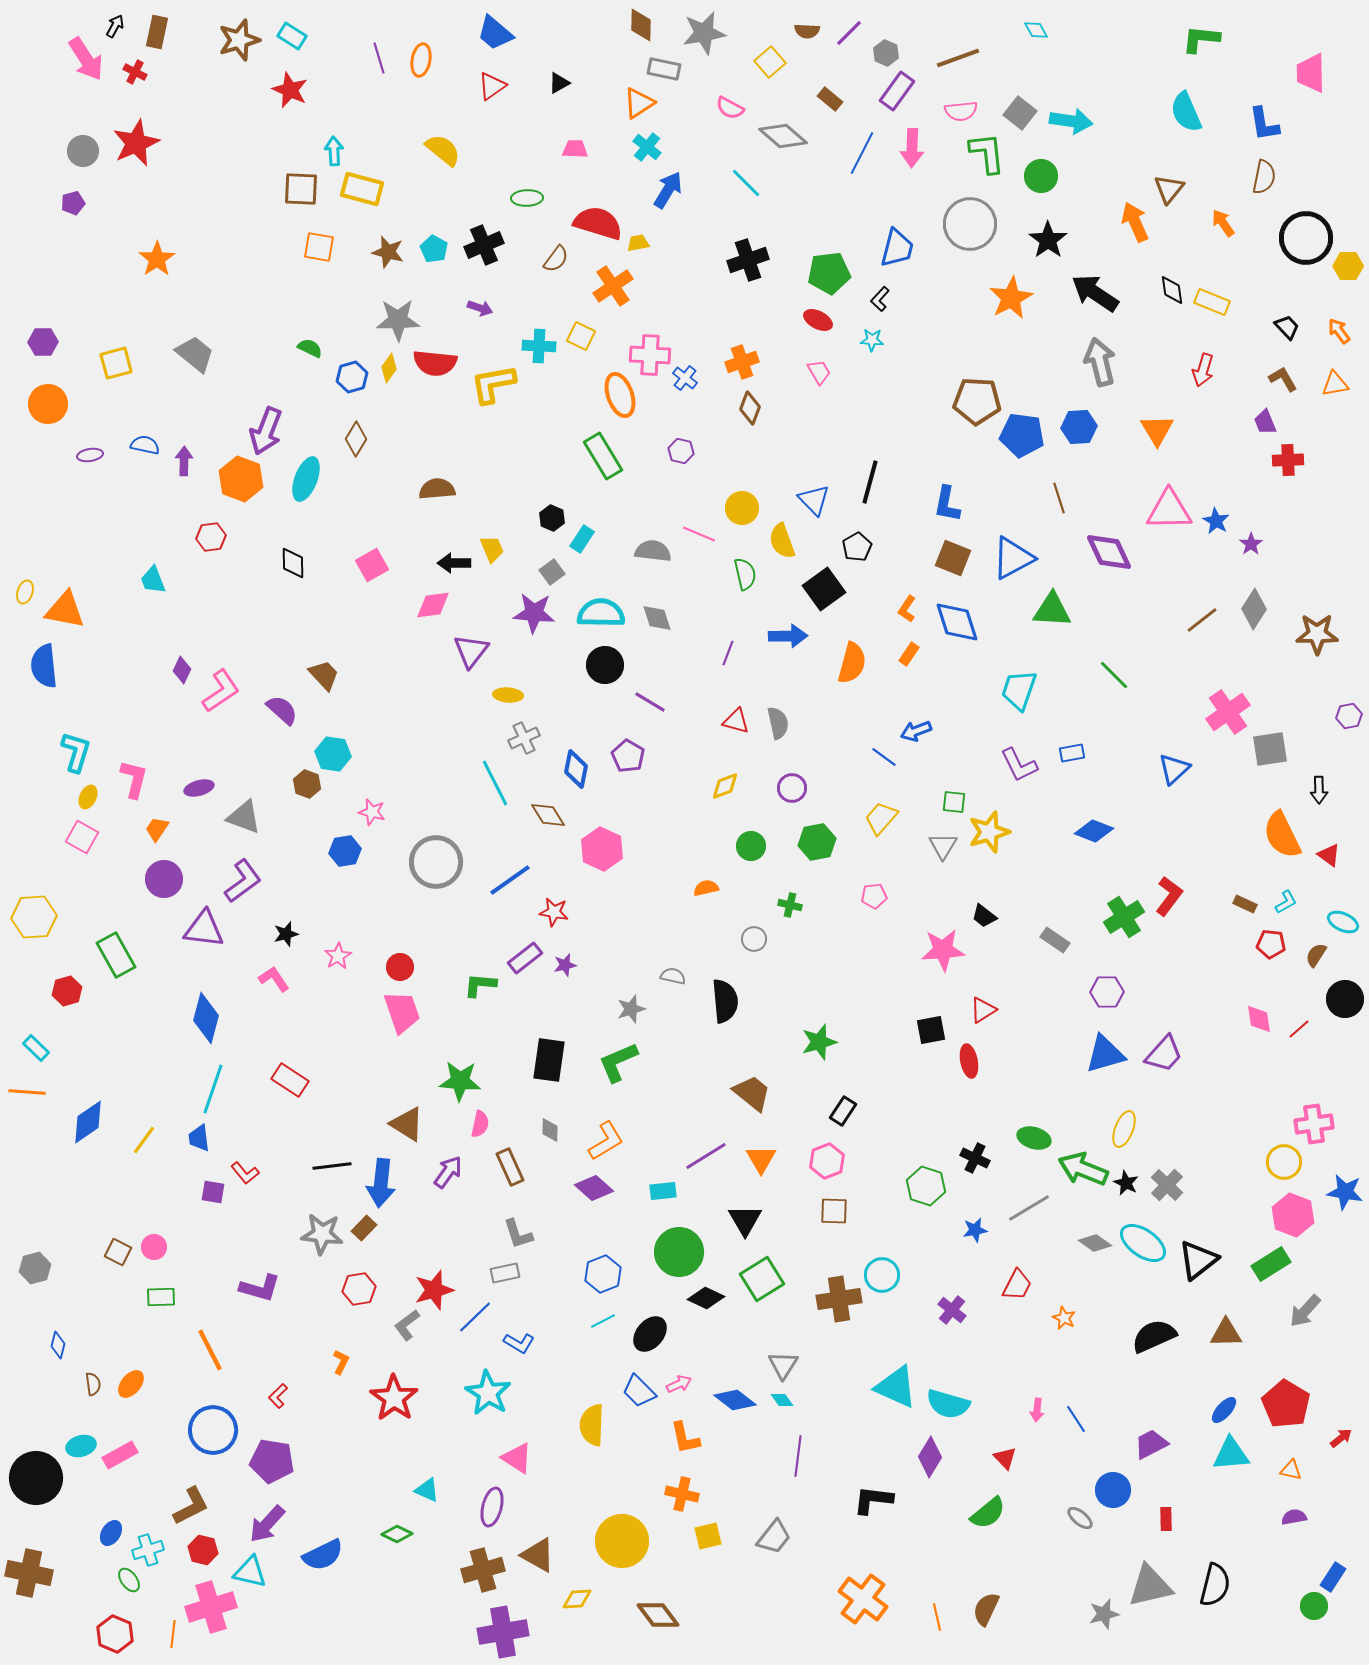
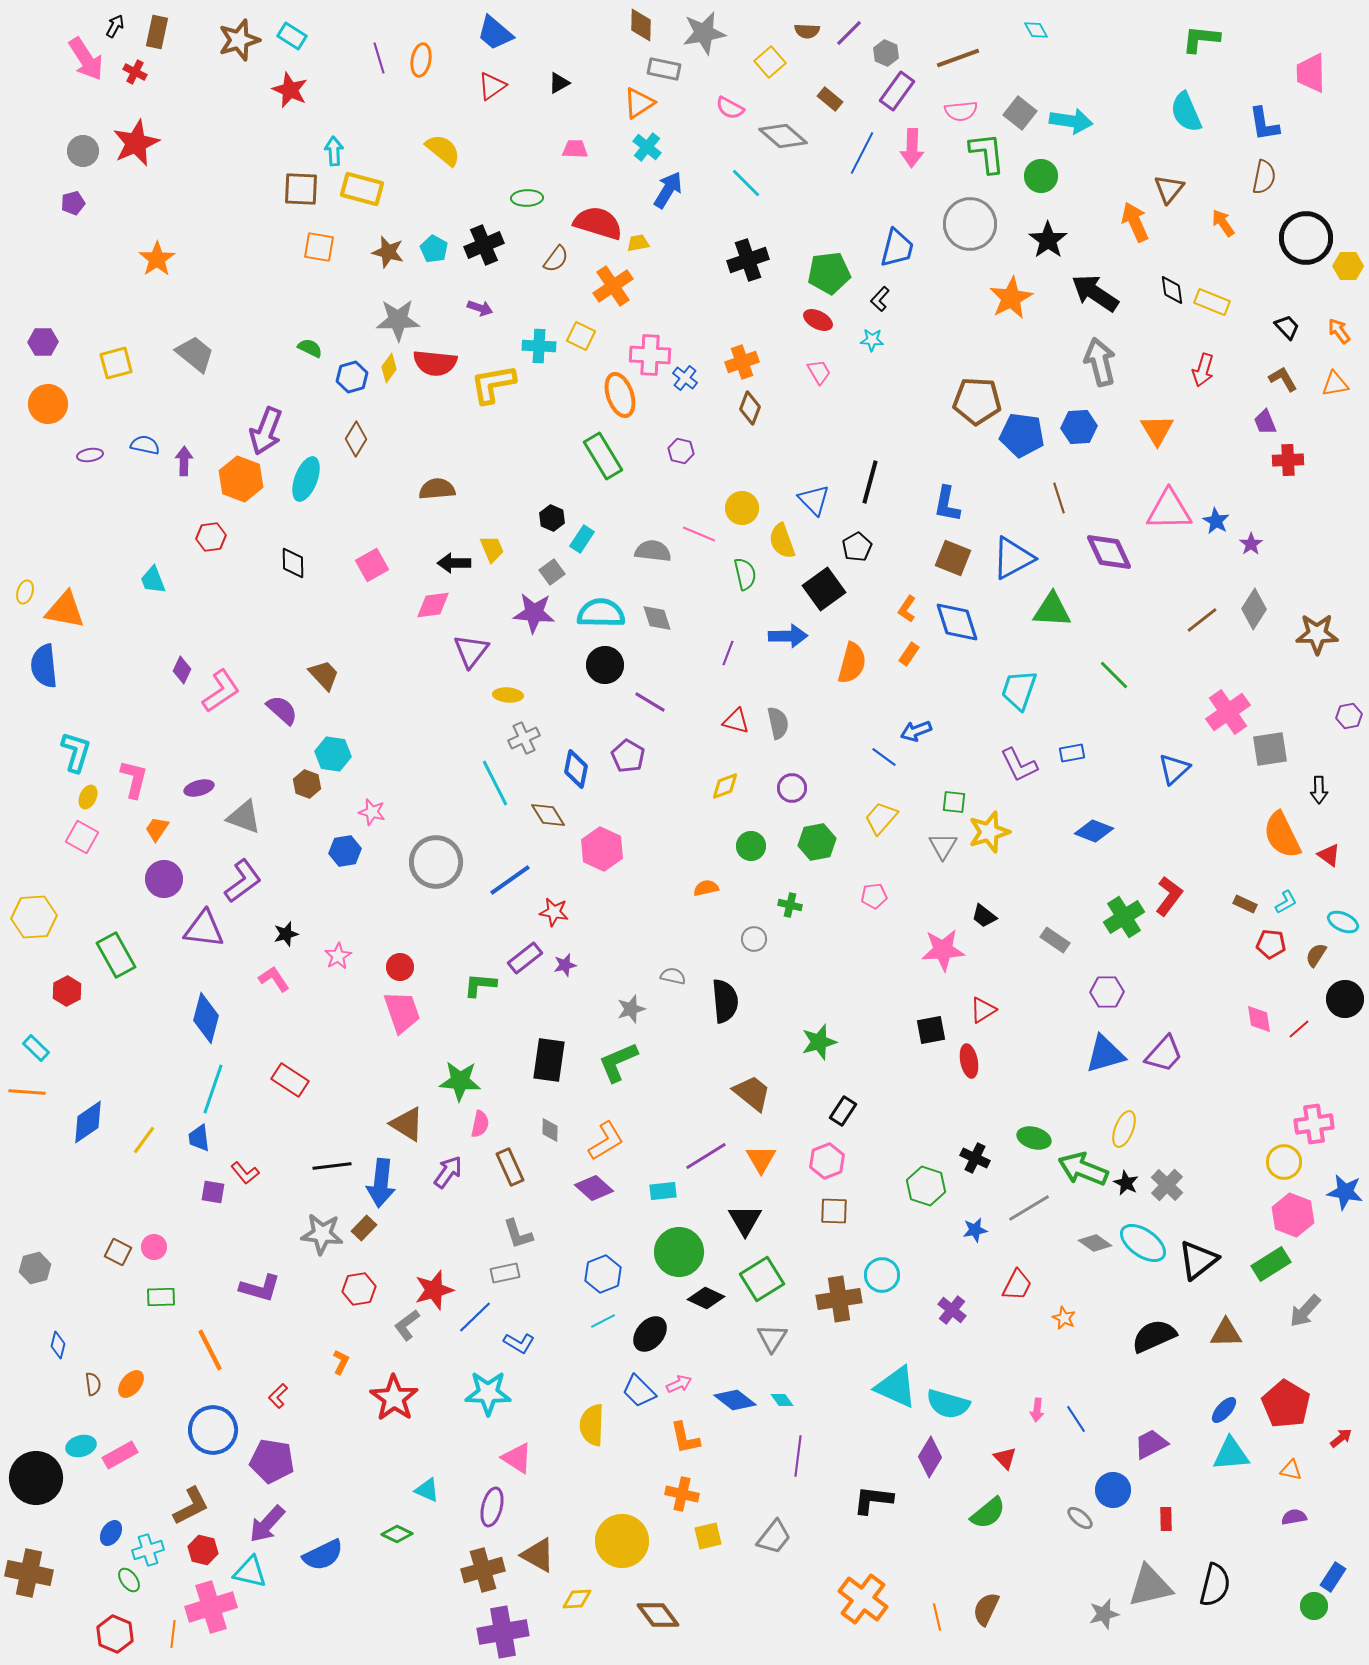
red hexagon at (67, 991): rotated 12 degrees counterclockwise
gray triangle at (783, 1365): moved 11 px left, 27 px up
cyan star at (488, 1393): rotated 30 degrees counterclockwise
